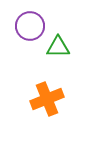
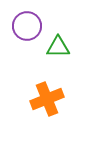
purple circle: moved 3 px left
